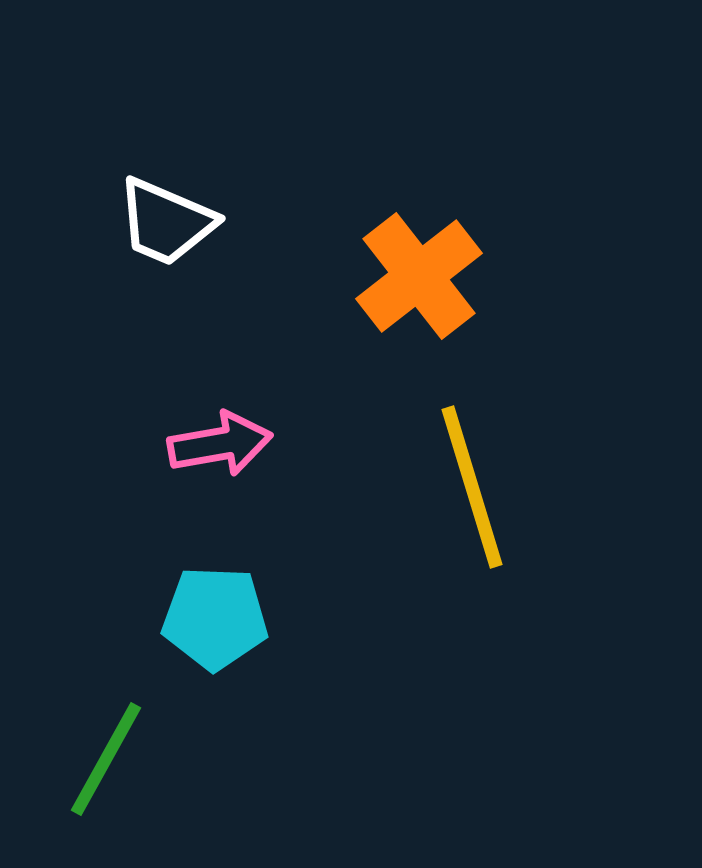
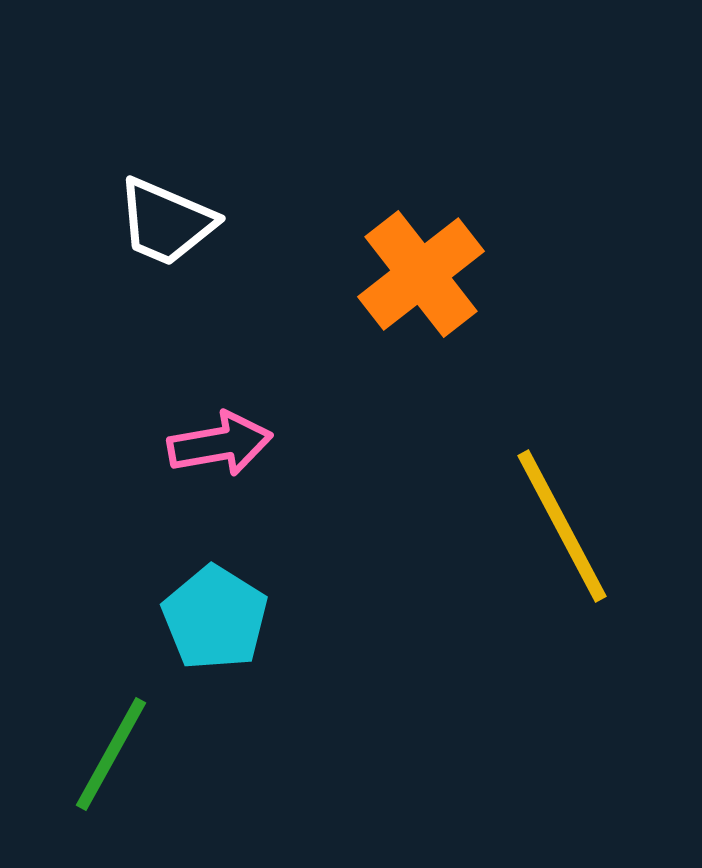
orange cross: moved 2 px right, 2 px up
yellow line: moved 90 px right, 39 px down; rotated 11 degrees counterclockwise
cyan pentagon: rotated 30 degrees clockwise
green line: moved 5 px right, 5 px up
